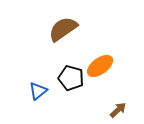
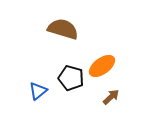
brown semicircle: rotated 52 degrees clockwise
orange ellipse: moved 2 px right
brown arrow: moved 7 px left, 13 px up
